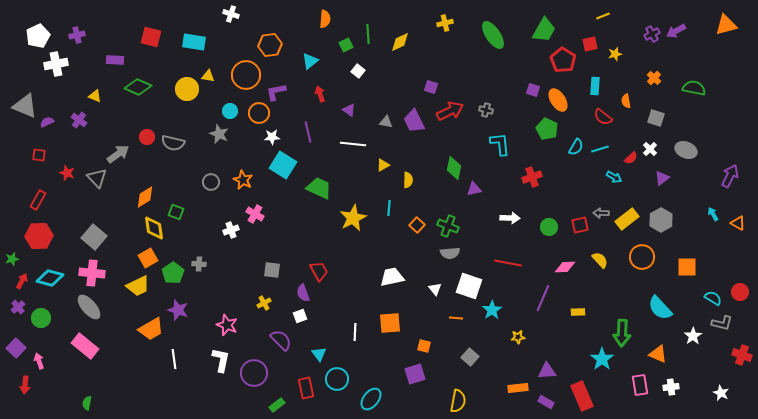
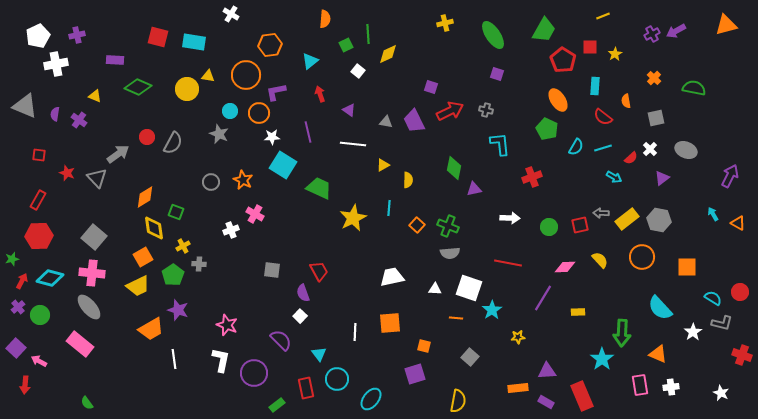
white cross at (231, 14): rotated 14 degrees clockwise
red square at (151, 37): moved 7 px right
yellow diamond at (400, 42): moved 12 px left, 12 px down
red square at (590, 44): moved 3 px down; rotated 14 degrees clockwise
yellow star at (615, 54): rotated 16 degrees counterclockwise
purple square at (533, 90): moved 36 px left, 16 px up
gray square at (656, 118): rotated 30 degrees counterclockwise
purple semicircle at (47, 122): moved 8 px right, 8 px up; rotated 56 degrees counterclockwise
gray semicircle at (173, 143): rotated 75 degrees counterclockwise
cyan line at (600, 149): moved 3 px right, 1 px up
gray hexagon at (661, 220): moved 2 px left; rotated 20 degrees counterclockwise
orange square at (148, 258): moved 5 px left, 1 px up
green pentagon at (173, 273): moved 2 px down
white square at (469, 286): moved 2 px down
white triangle at (435, 289): rotated 48 degrees counterclockwise
purple line at (543, 298): rotated 8 degrees clockwise
yellow cross at (264, 303): moved 81 px left, 57 px up
white square at (300, 316): rotated 24 degrees counterclockwise
green circle at (41, 318): moved 1 px left, 3 px up
white star at (693, 336): moved 4 px up
pink rectangle at (85, 346): moved 5 px left, 2 px up
pink arrow at (39, 361): rotated 42 degrees counterclockwise
green semicircle at (87, 403): rotated 48 degrees counterclockwise
